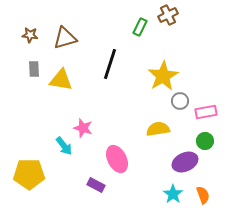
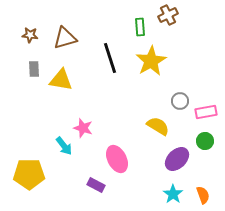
green rectangle: rotated 30 degrees counterclockwise
black line: moved 6 px up; rotated 36 degrees counterclockwise
yellow star: moved 12 px left, 15 px up
yellow semicircle: moved 3 px up; rotated 40 degrees clockwise
purple ellipse: moved 8 px left, 3 px up; rotated 20 degrees counterclockwise
